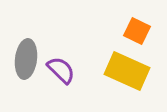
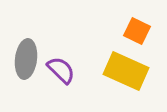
yellow rectangle: moved 1 px left
